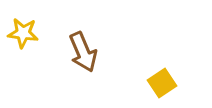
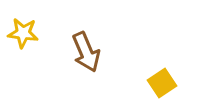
brown arrow: moved 3 px right
